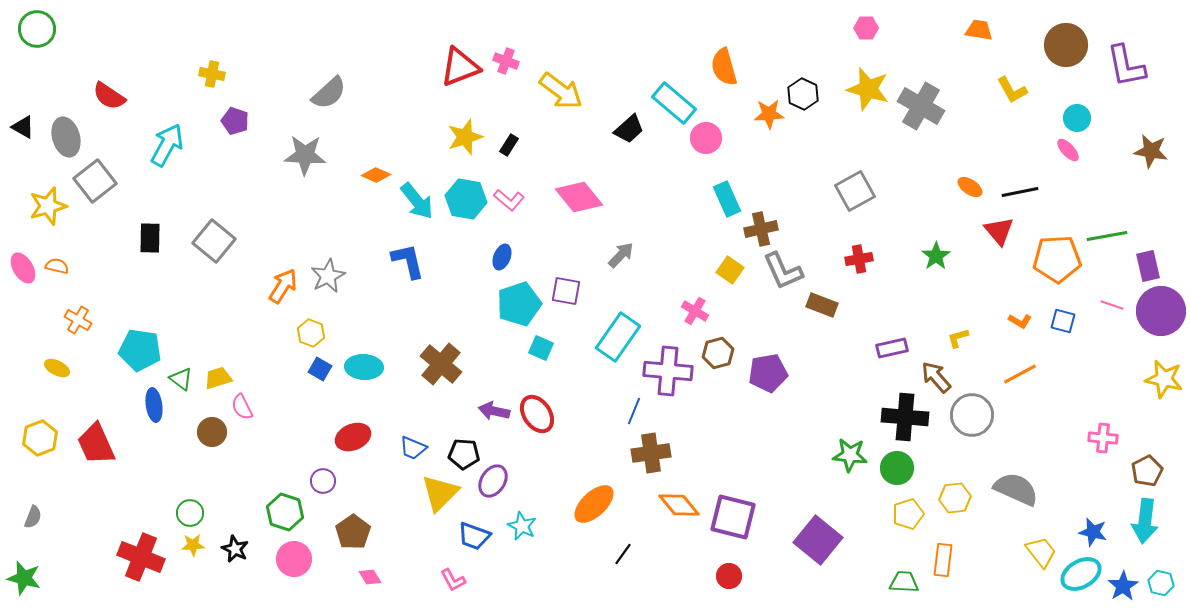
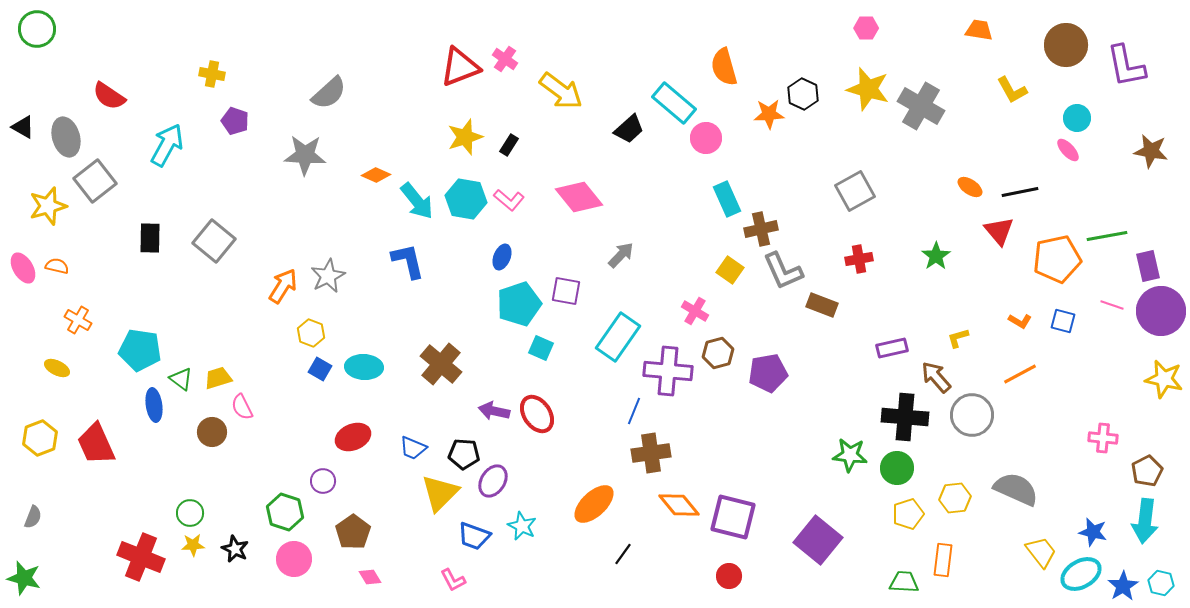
pink cross at (506, 61): moved 1 px left, 2 px up; rotated 15 degrees clockwise
orange pentagon at (1057, 259): rotated 9 degrees counterclockwise
